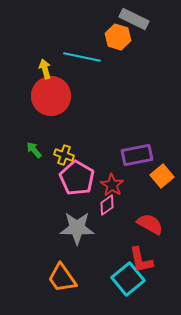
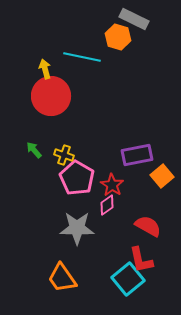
red semicircle: moved 2 px left, 2 px down
